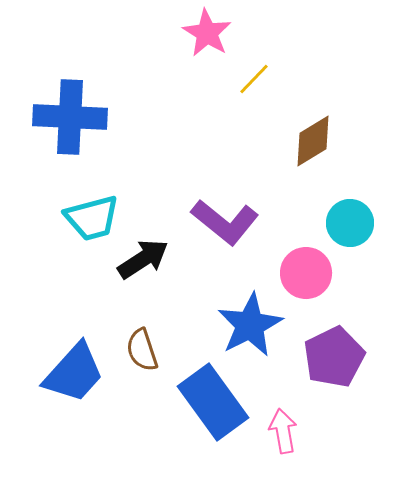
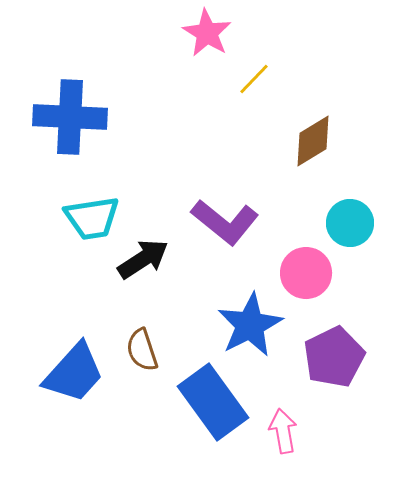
cyan trapezoid: rotated 6 degrees clockwise
